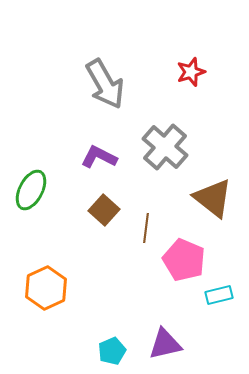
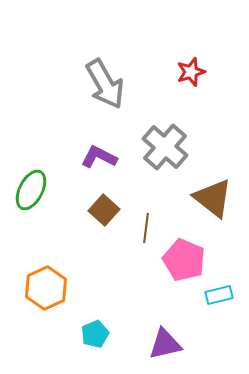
cyan pentagon: moved 17 px left, 17 px up
